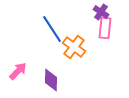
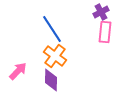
purple cross: rotated 28 degrees clockwise
pink rectangle: moved 4 px down
orange cross: moved 19 px left, 9 px down
